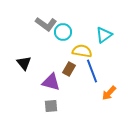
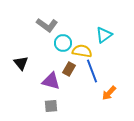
gray L-shape: moved 1 px right, 1 px down
cyan circle: moved 11 px down
black triangle: moved 3 px left
purple triangle: moved 1 px up
